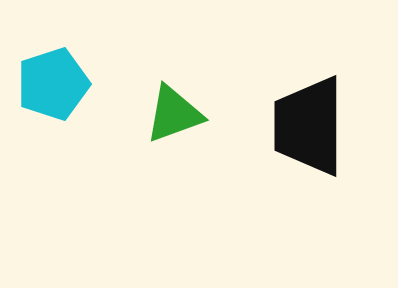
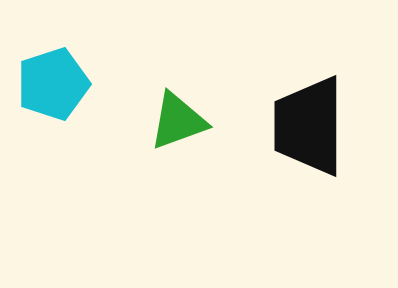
green triangle: moved 4 px right, 7 px down
